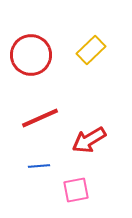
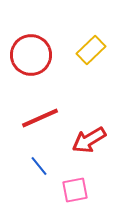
blue line: rotated 55 degrees clockwise
pink square: moved 1 px left
